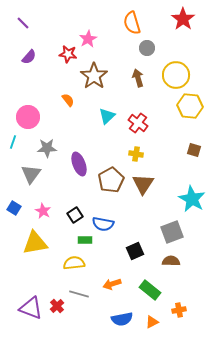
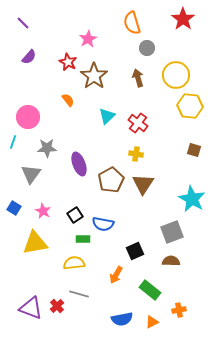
red star at (68, 54): moved 8 px down; rotated 18 degrees clockwise
green rectangle at (85, 240): moved 2 px left, 1 px up
orange arrow at (112, 284): moved 4 px right, 9 px up; rotated 42 degrees counterclockwise
